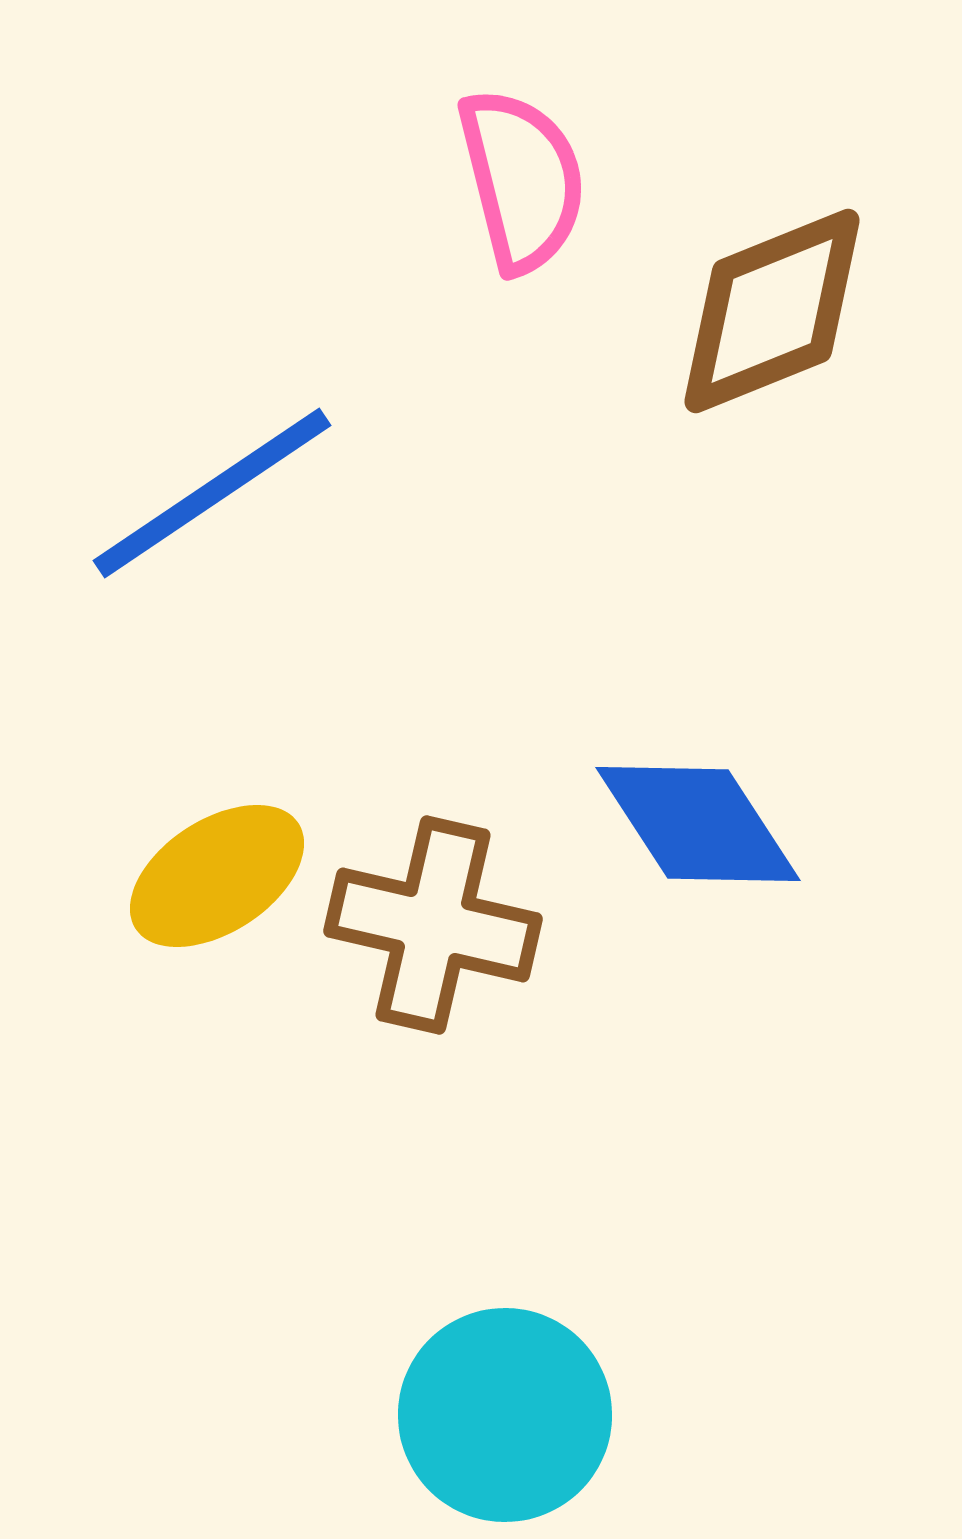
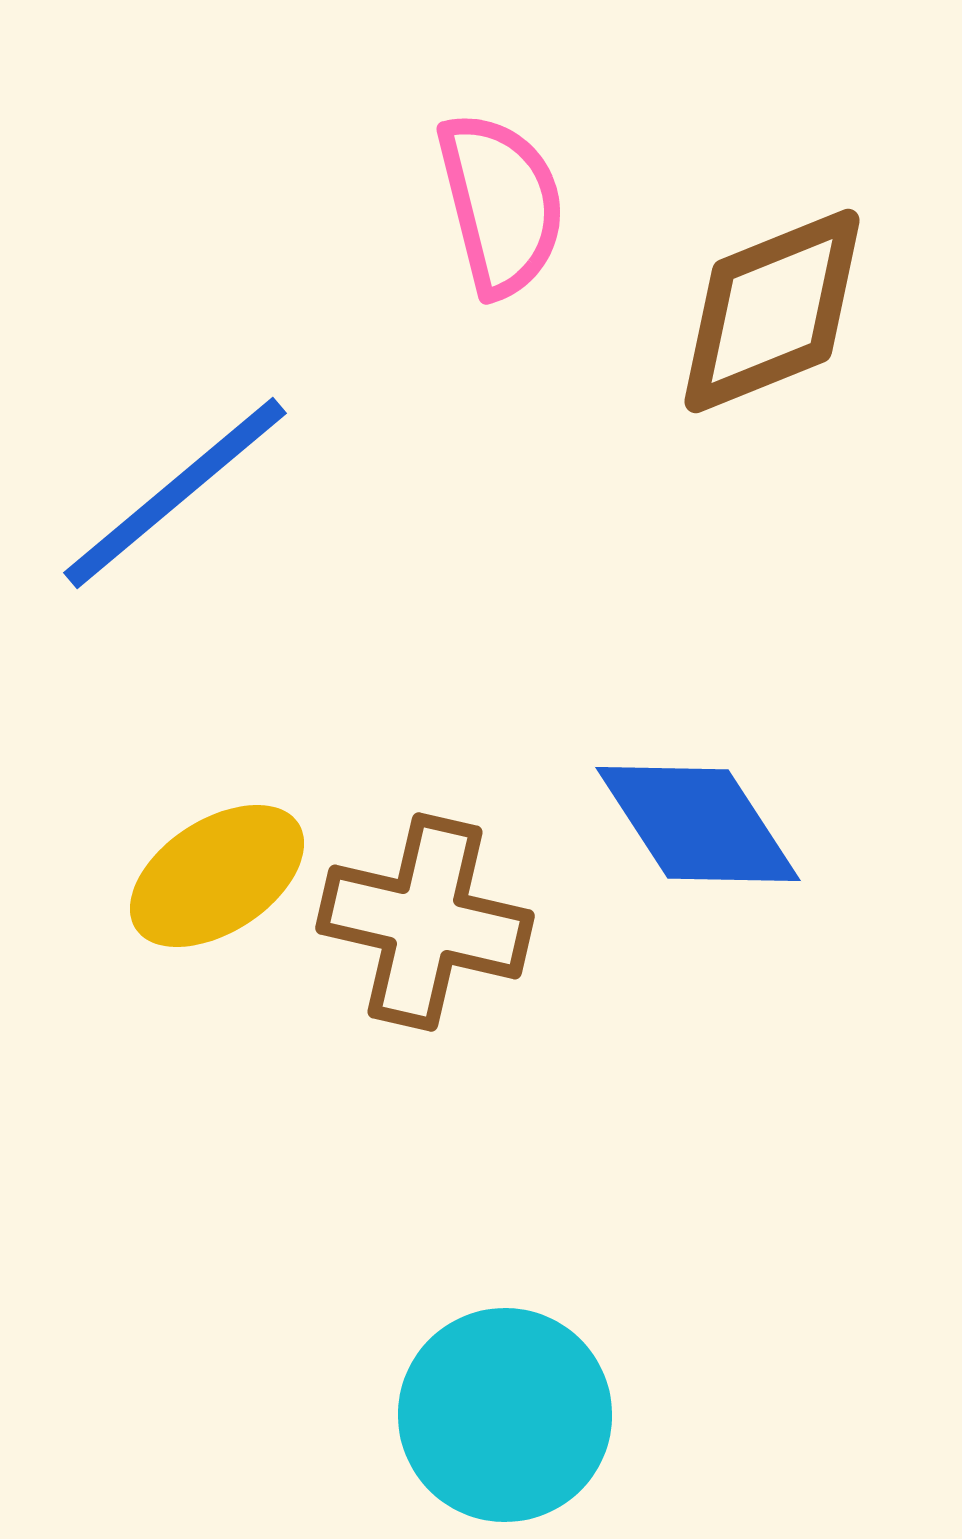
pink semicircle: moved 21 px left, 24 px down
blue line: moved 37 px left; rotated 6 degrees counterclockwise
brown cross: moved 8 px left, 3 px up
